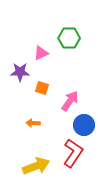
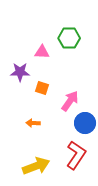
pink triangle: moved 1 px right, 1 px up; rotated 28 degrees clockwise
blue circle: moved 1 px right, 2 px up
red L-shape: moved 3 px right, 2 px down
